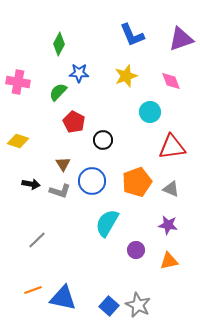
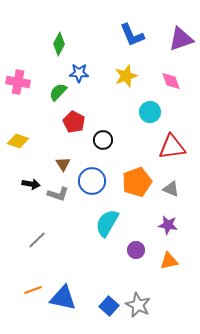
gray L-shape: moved 2 px left, 3 px down
